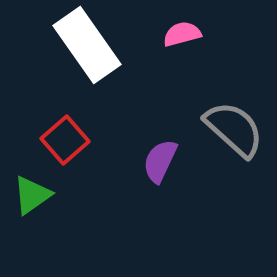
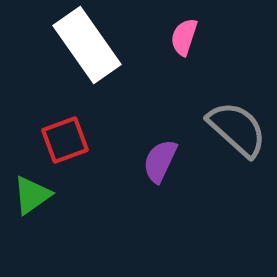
pink semicircle: moved 2 px right, 3 px down; rotated 57 degrees counterclockwise
gray semicircle: moved 3 px right
red square: rotated 21 degrees clockwise
